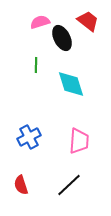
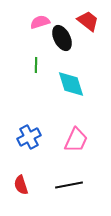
pink trapezoid: moved 3 px left, 1 px up; rotated 20 degrees clockwise
black line: rotated 32 degrees clockwise
